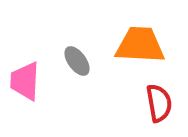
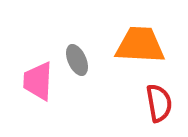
gray ellipse: moved 1 px up; rotated 12 degrees clockwise
pink trapezoid: moved 13 px right
